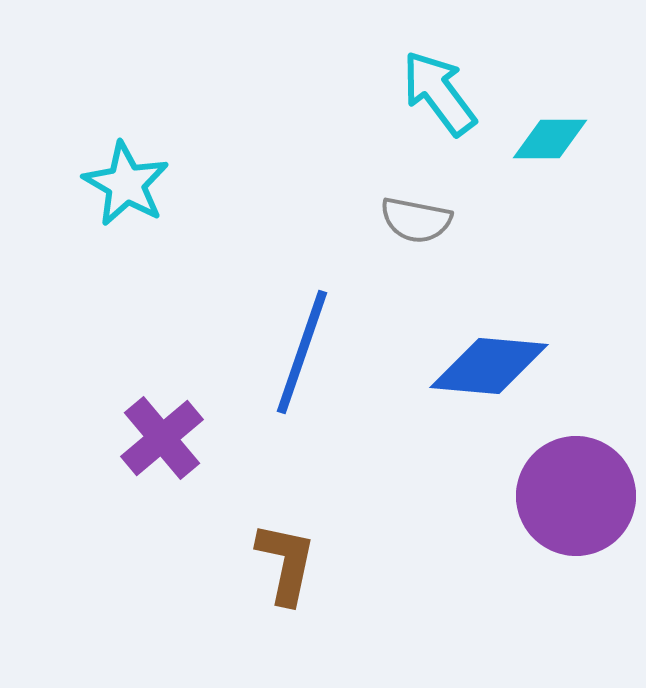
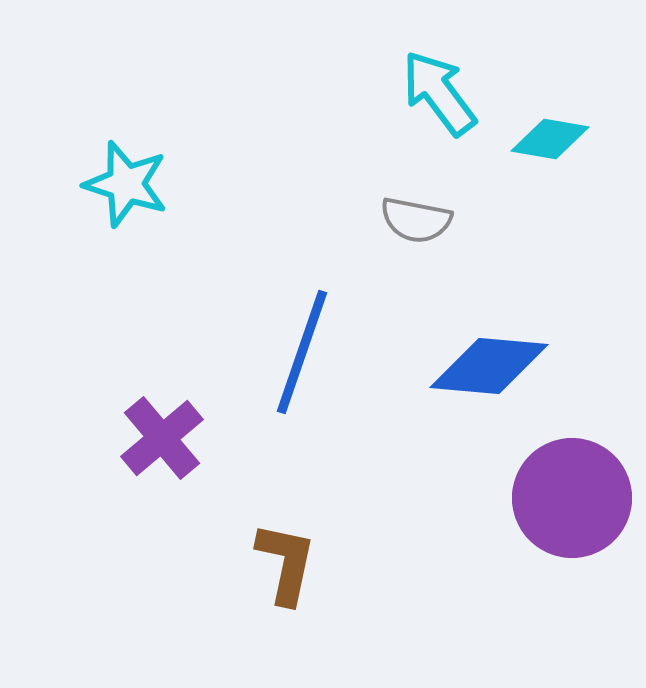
cyan diamond: rotated 10 degrees clockwise
cyan star: rotated 12 degrees counterclockwise
purple circle: moved 4 px left, 2 px down
